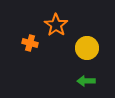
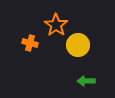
yellow circle: moved 9 px left, 3 px up
